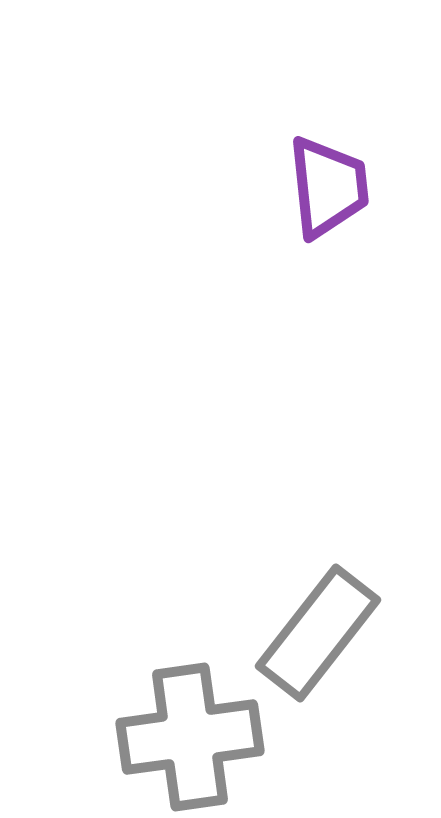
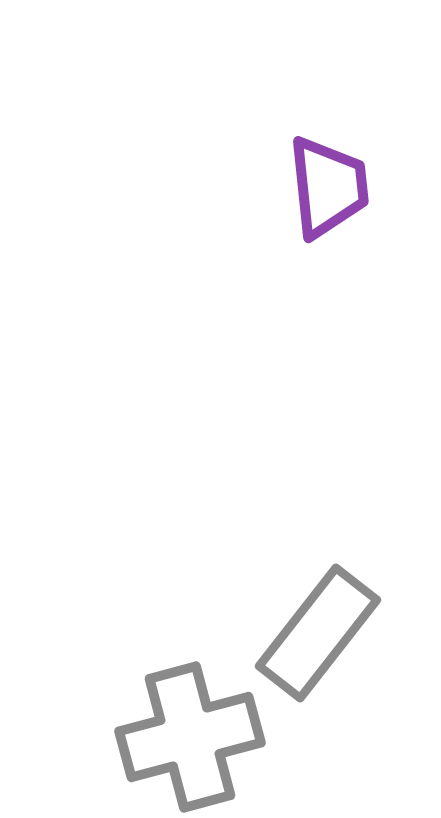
gray cross: rotated 7 degrees counterclockwise
